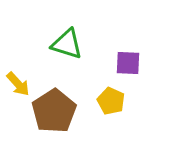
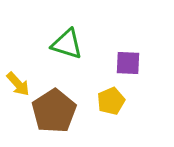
yellow pentagon: rotated 24 degrees clockwise
